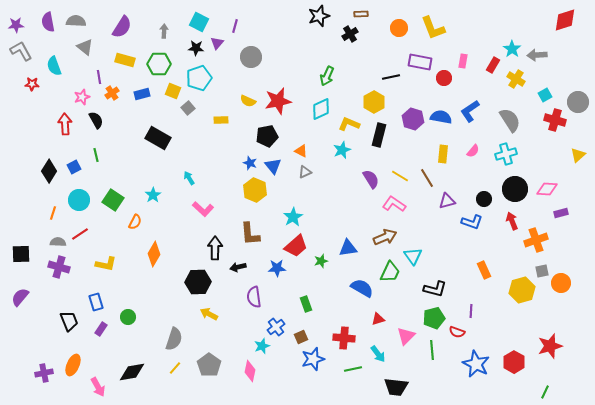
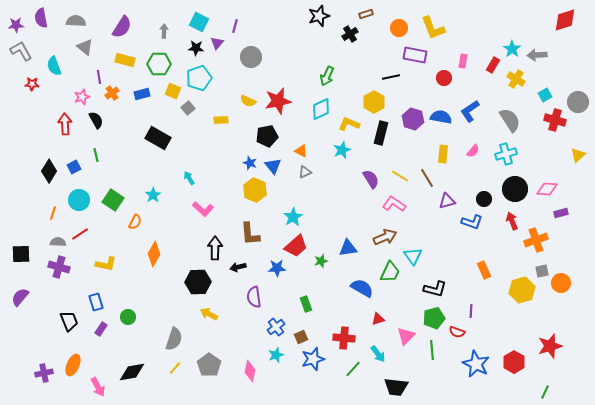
brown rectangle at (361, 14): moved 5 px right; rotated 16 degrees counterclockwise
purple semicircle at (48, 22): moved 7 px left, 4 px up
purple rectangle at (420, 62): moved 5 px left, 7 px up
black rectangle at (379, 135): moved 2 px right, 2 px up
cyan star at (262, 346): moved 14 px right, 9 px down
green line at (353, 369): rotated 36 degrees counterclockwise
